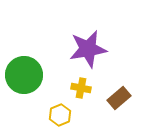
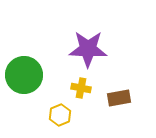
purple star: rotated 12 degrees clockwise
brown rectangle: rotated 30 degrees clockwise
